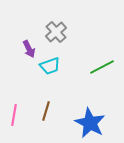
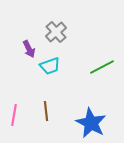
brown line: rotated 24 degrees counterclockwise
blue star: moved 1 px right
